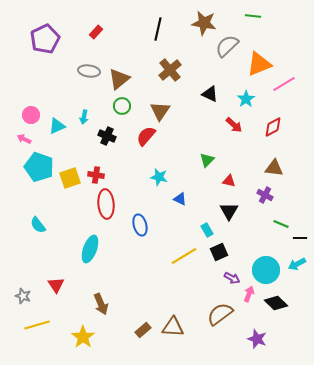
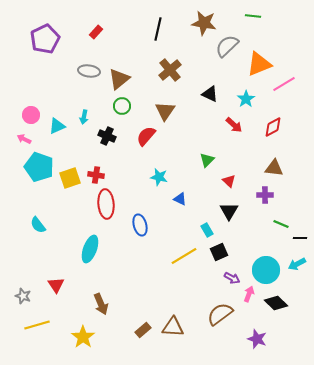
brown triangle at (160, 111): moved 5 px right
red triangle at (229, 181): rotated 32 degrees clockwise
purple cross at (265, 195): rotated 28 degrees counterclockwise
